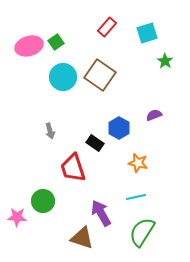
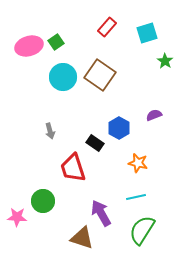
green semicircle: moved 2 px up
